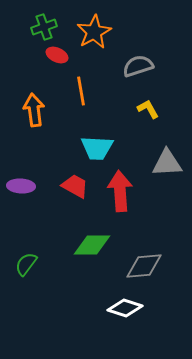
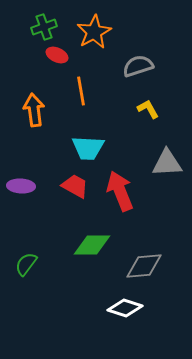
cyan trapezoid: moved 9 px left
red arrow: rotated 18 degrees counterclockwise
